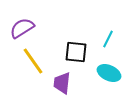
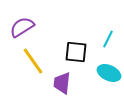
purple semicircle: moved 1 px up
